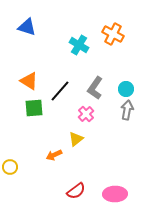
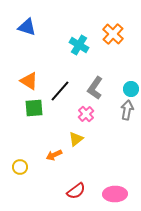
orange cross: rotated 15 degrees clockwise
cyan circle: moved 5 px right
yellow circle: moved 10 px right
